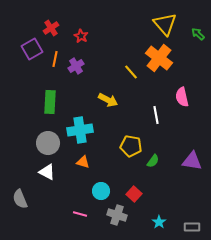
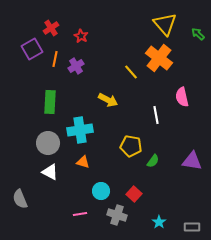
white triangle: moved 3 px right
pink line: rotated 24 degrees counterclockwise
